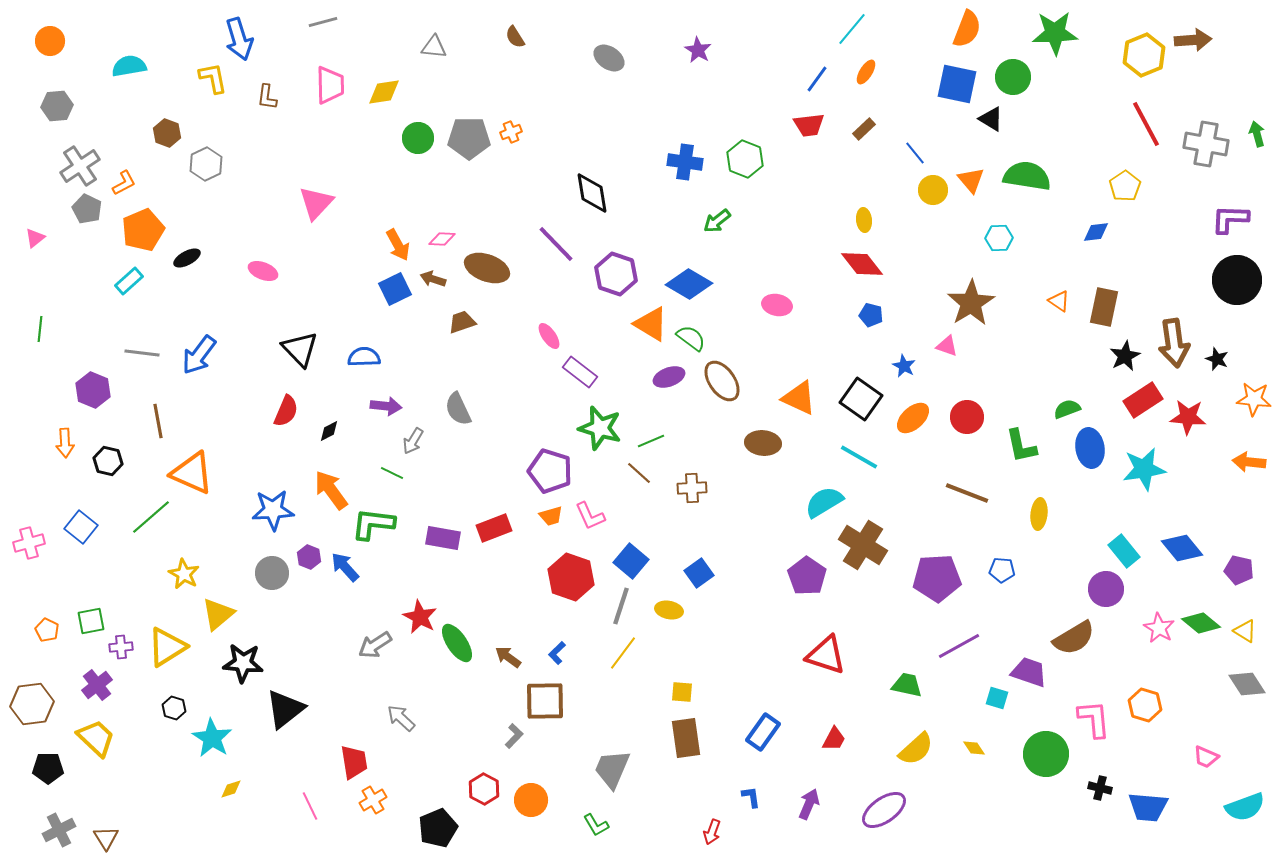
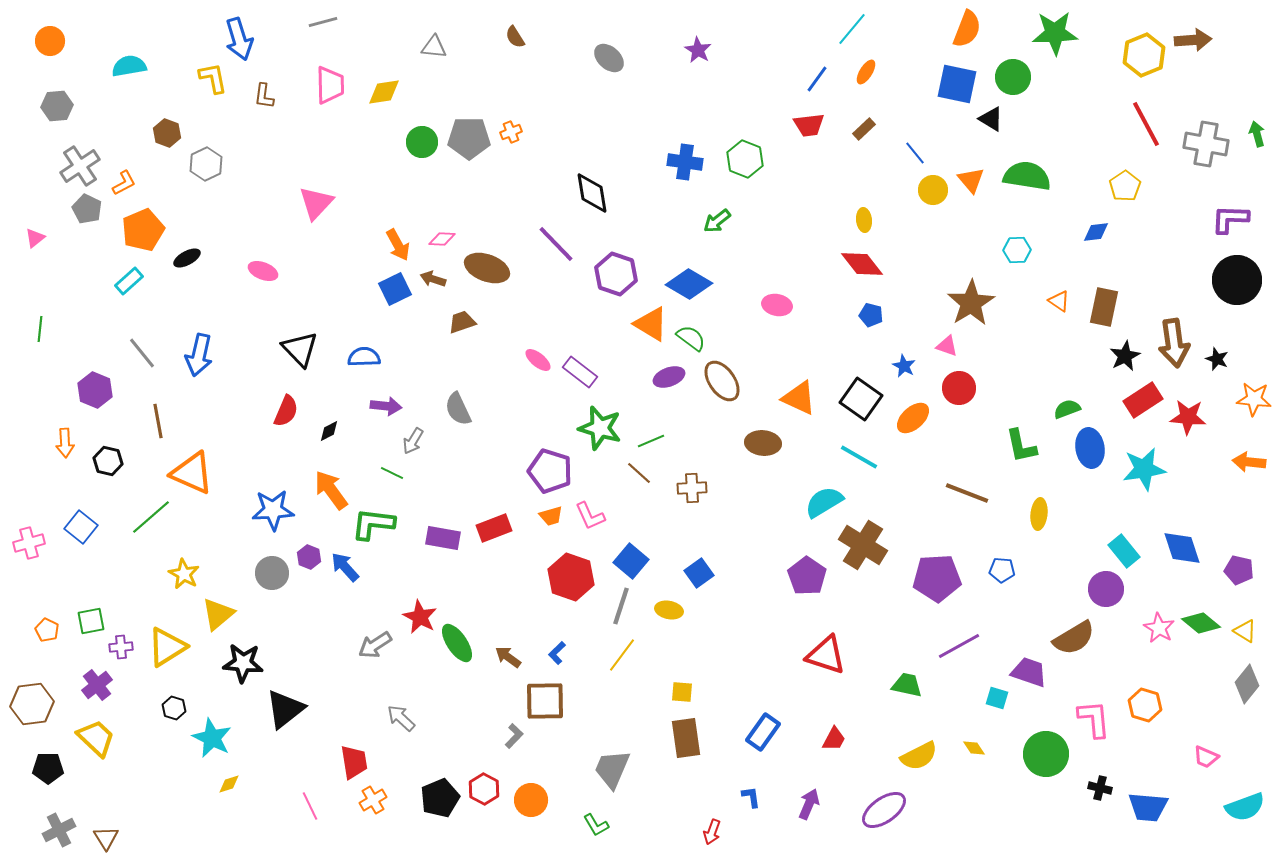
gray ellipse at (609, 58): rotated 8 degrees clockwise
brown L-shape at (267, 97): moved 3 px left, 1 px up
green circle at (418, 138): moved 4 px right, 4 px down
cyan hexagon at (999, 238): moved 18 px right, 12 px down
pink ellipse at (549, 336): moved 11 px left, 24 px down; rotated 16 degrees counterclockwise
gray line at (142, 353): rotated 44 degrees clockwise
blue arrow at (199, 355): rotated 24 degrees counterclockwise
purple hexagon at (93, 390): moved 2 px right
red circle at (967, 417): moved 8 px left, 29 px up
blue diamond at (1182, 548): rotated 21 degrees clockwise
yellow line at (623, 653): moved 1 px left, 2 px down
gray diamond at (1247, 684): rotated 72 degrees clockwise
cyan star at (212, 738): rotated 6 degrees counterclockwise
yellow semicircle at (916, 749): moved 3 px right, 7 px down; rotated 15 degrees clockwise
yellow diamond at (231, 789): moved 2 px left, 5 px up
black pentagon at (438, 828): moved 2 px right, 30 px up
